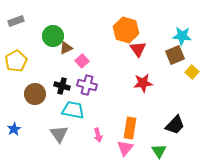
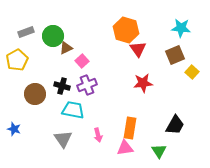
gray rectangle: moved 10 px right, 11 px down
cyan star: moved 1 px left, 8 px up
yellow pentagon: moved 1 px right, 1 px up
purple cross: rotated 36 degrees counterclockwise
black trapezoid: rotated 15 degrees counterclockwise
blue star: rotated 24 degrees counterclockwise
gray triangle: moved 4 px right, 5 px down
pink triangle: rotated 42 degrees clockwise
